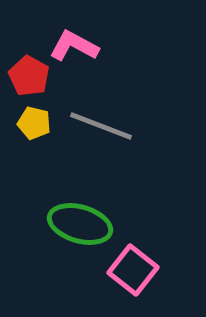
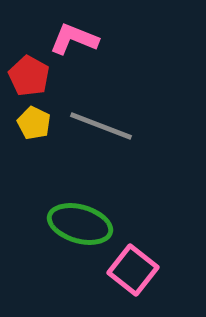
pink L-shape: moved 7 px up; rotated 6 degrees counterclockwise
yellow pentagon: rotated 12 degrees clockwise
